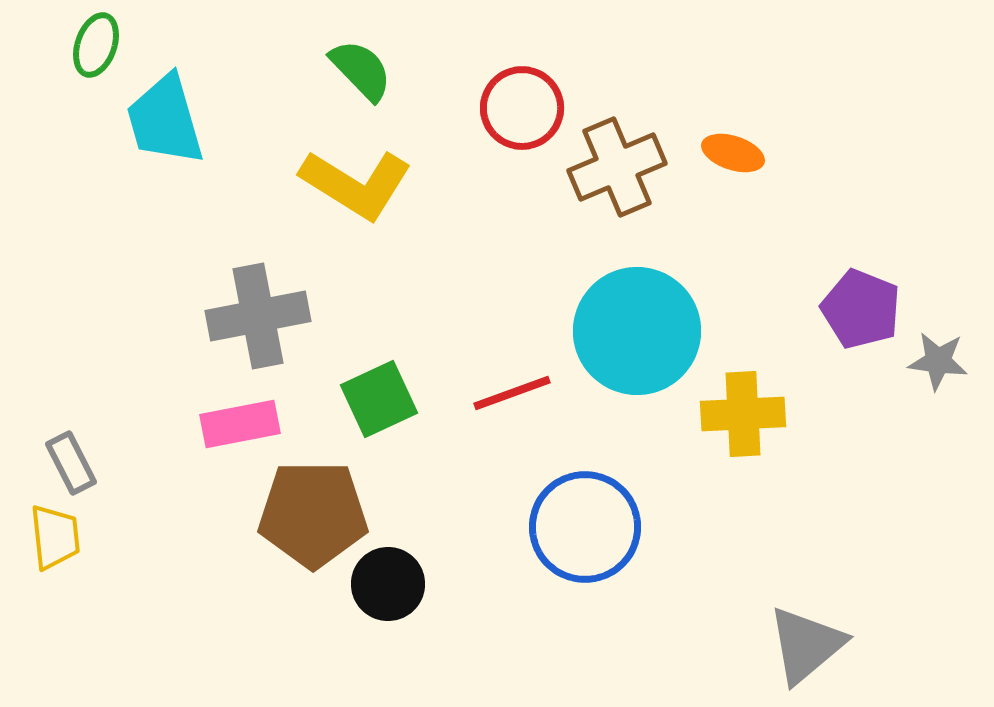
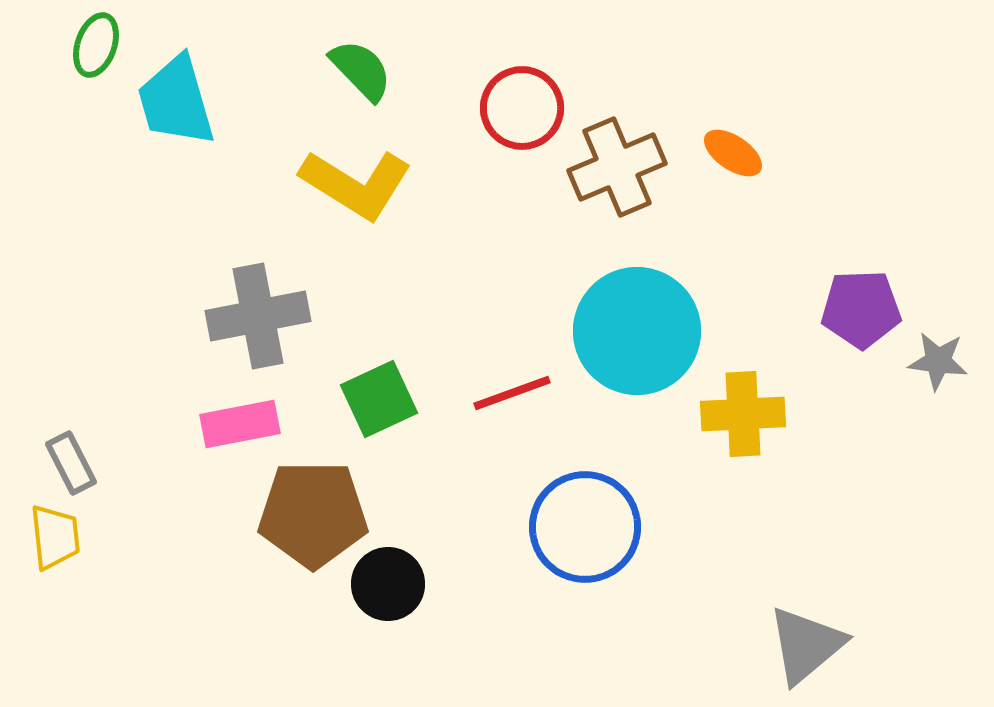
cyan trapezoid: moved 11 px right, 19 px up
orange ellipse: rotated 16 degrees clockwise
purple pentagon: rotated 24 degrees counterclockwise
